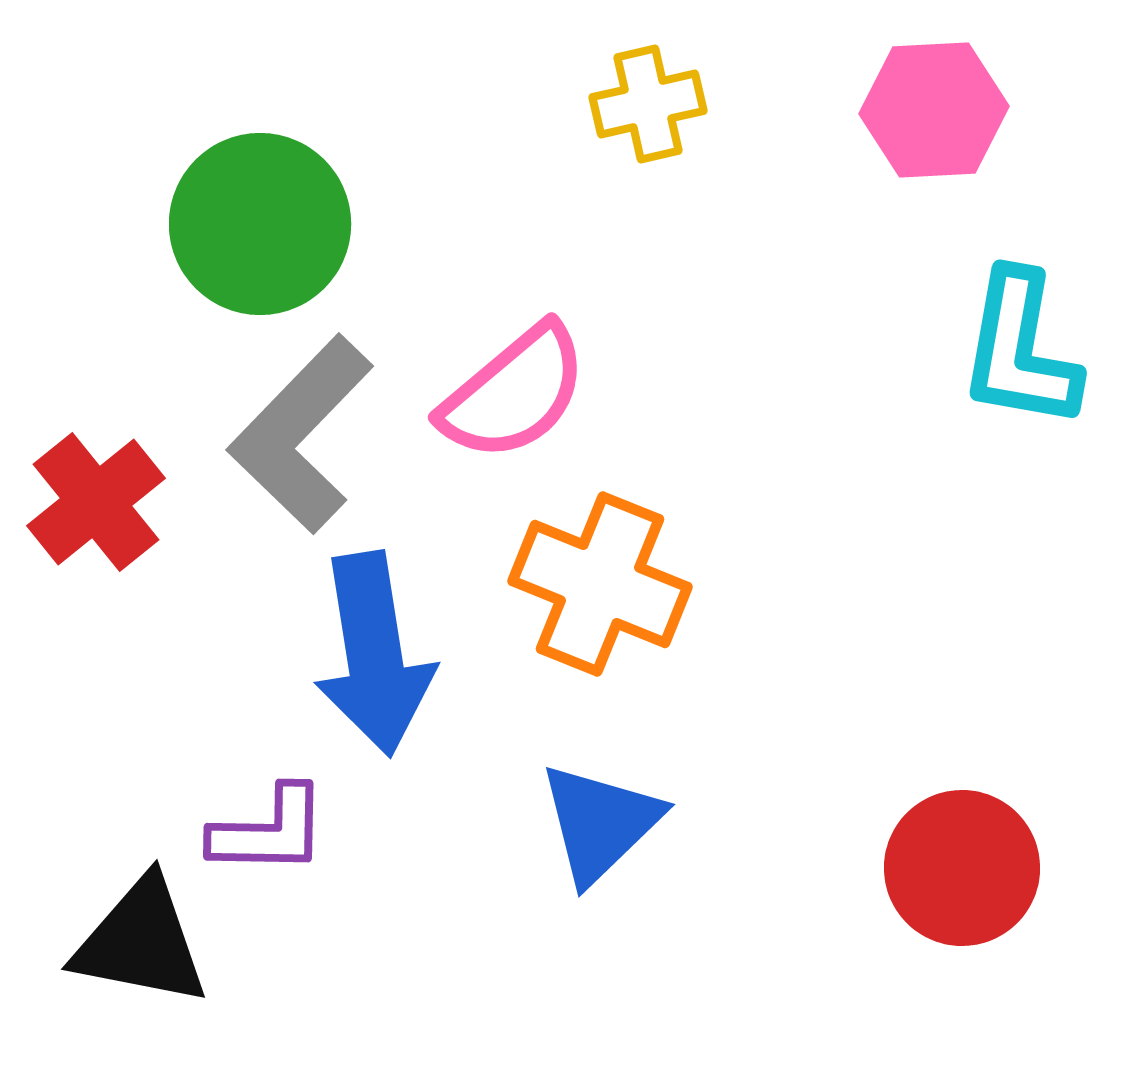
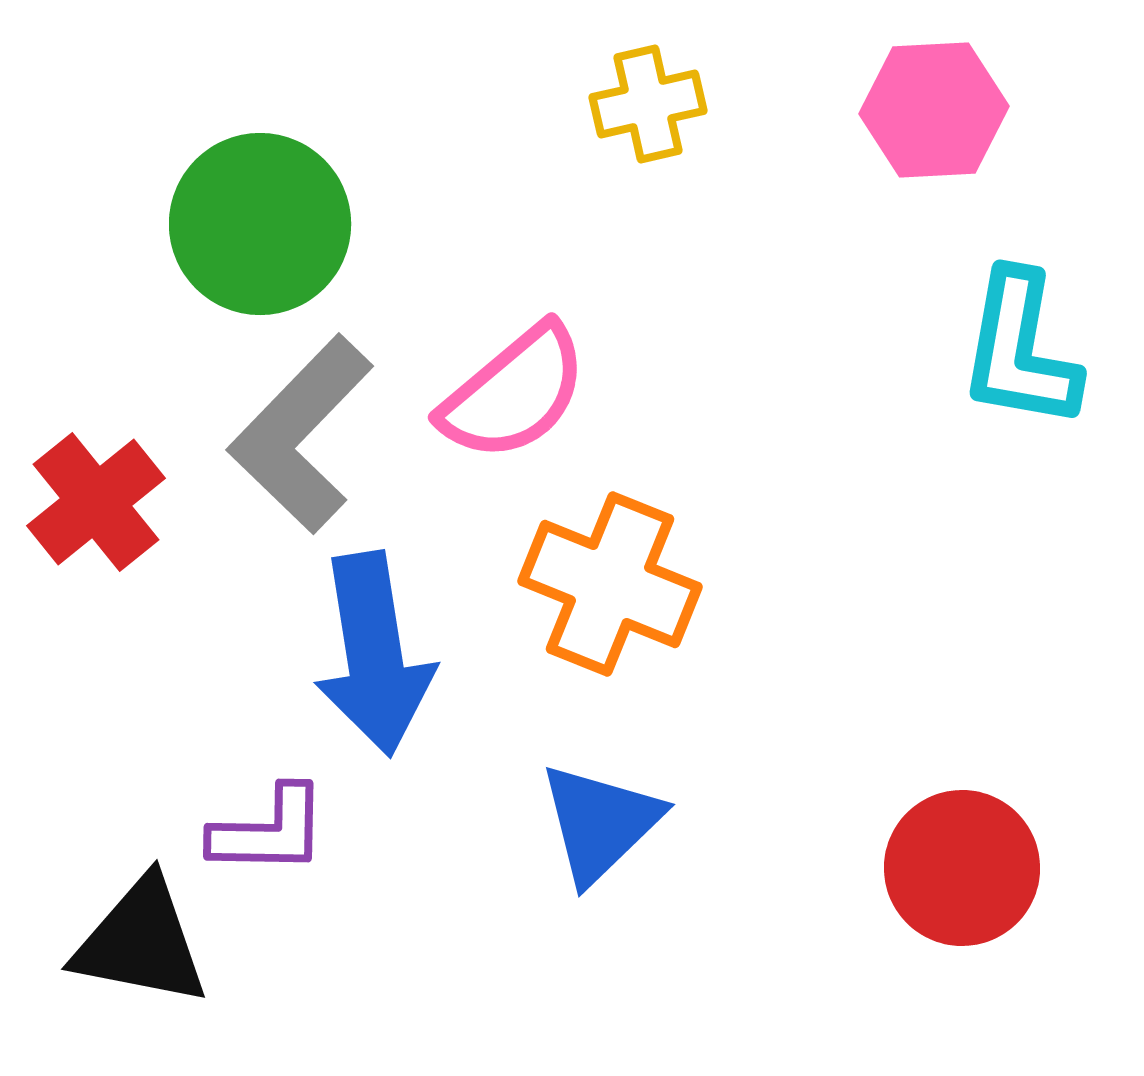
orange cross: moved 10 px right
